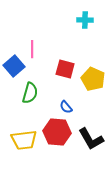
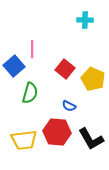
red square: rotated 24 degrees clockwise
blue semicircle: moved 3 px right, 1 px up; rotated 24 degrees counterclockwise
